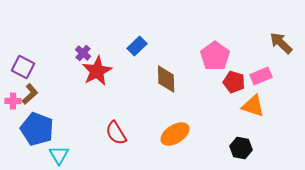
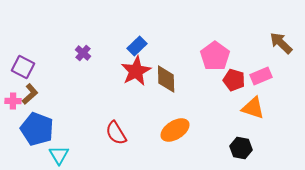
red star: moved 39 px right
red pentagon: moved 2 px up
orange triangle: moved 2 px down
orange ellipse: moved 4 px up
